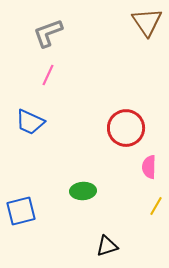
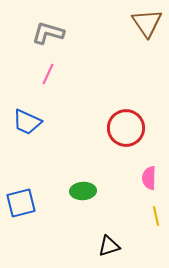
brown triangle: moved 1 px down
gray L-shape: rotated 36 degrees clockwise
pink line: moved 1 px up
blue trapezoid: moved 3 px left
pink semicircle: moved 11 px down
yellow line: moved 10 px down; rotated 42 degrees counterclockwise
blue square: moved 8 px up
black triangle: moved 2 px right
